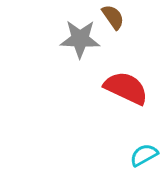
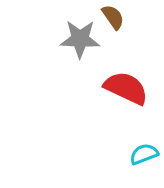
cyan semicircle: moved 1 px up; rotated 8 degrees clockwise
